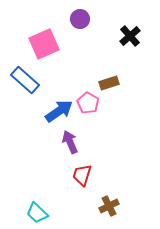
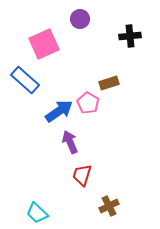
black cross: rotated 35 degrees clockwise
